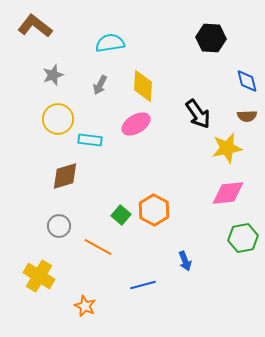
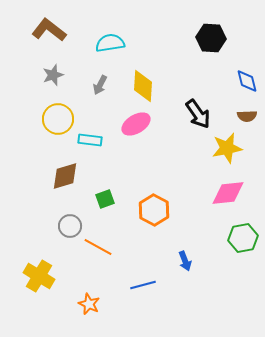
brown L-shape: moved 14 px right, 4 px down
green square: moved 16 px left, 16 px up; rotated 30 degrees clockwise
gray circle: moved 11 px right
orange star: moved 4 px right, 2 px up
